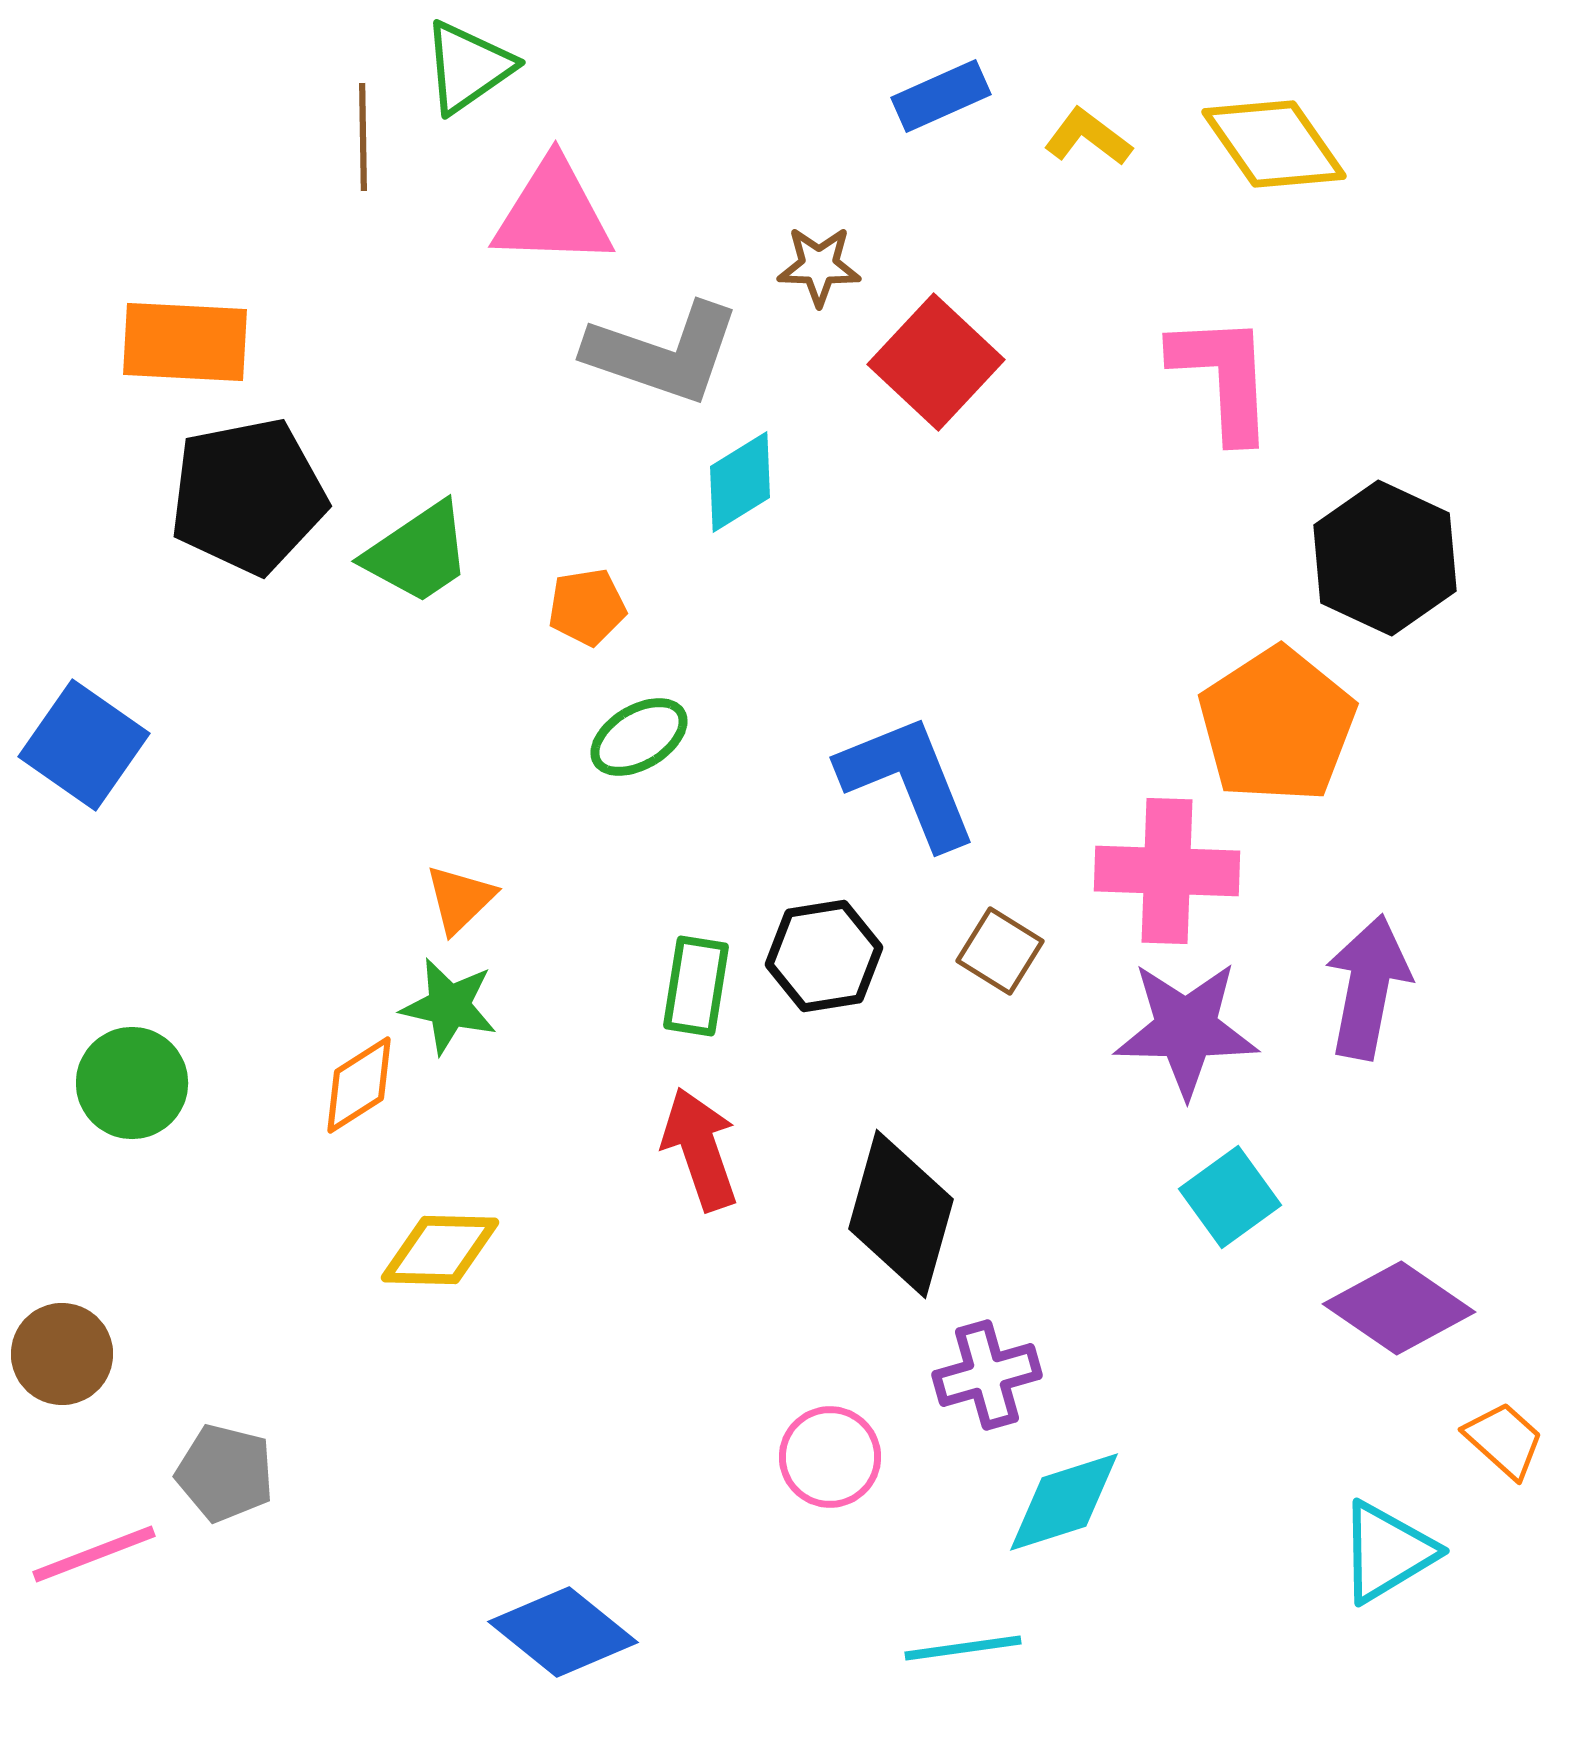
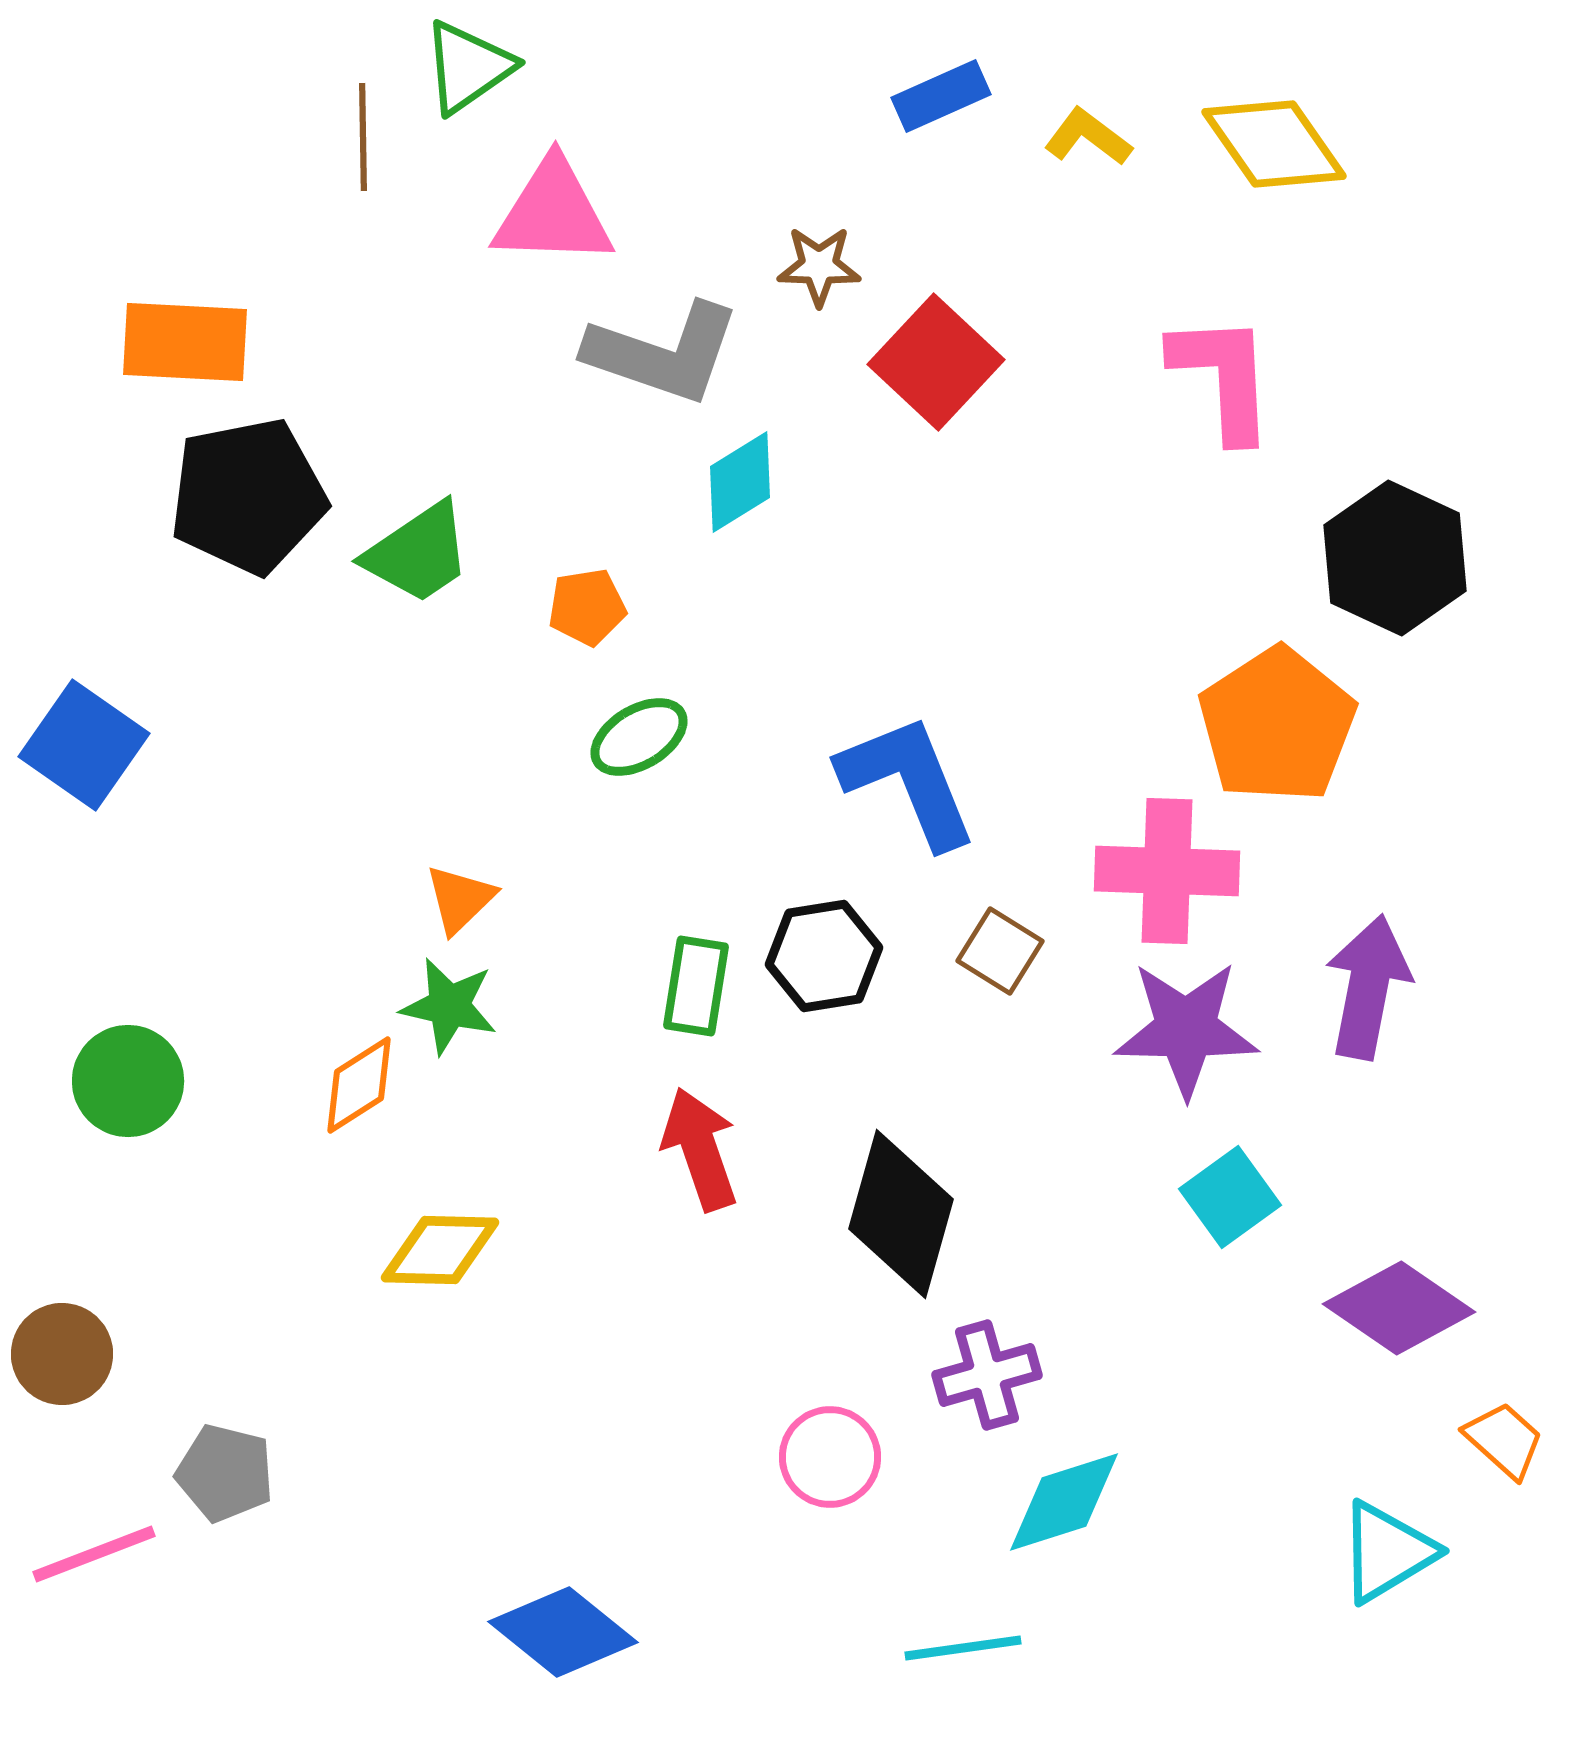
black hexagon at (1385, 558): moved 10 px right
green circle at (132, 1083): moved 4 px left, 2 px up
